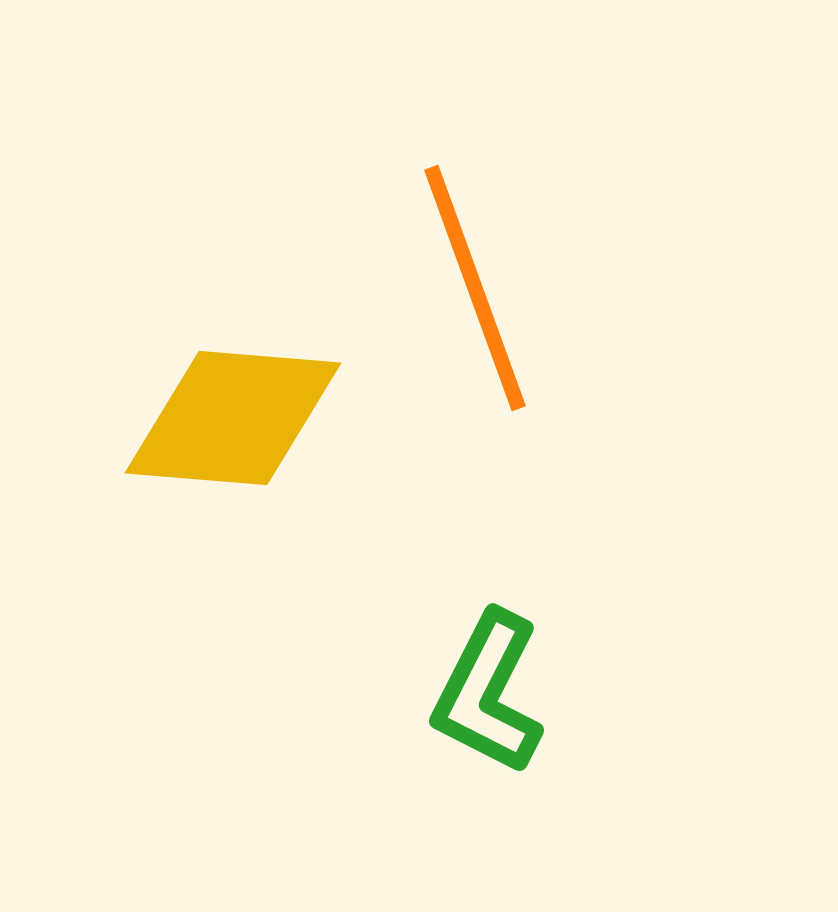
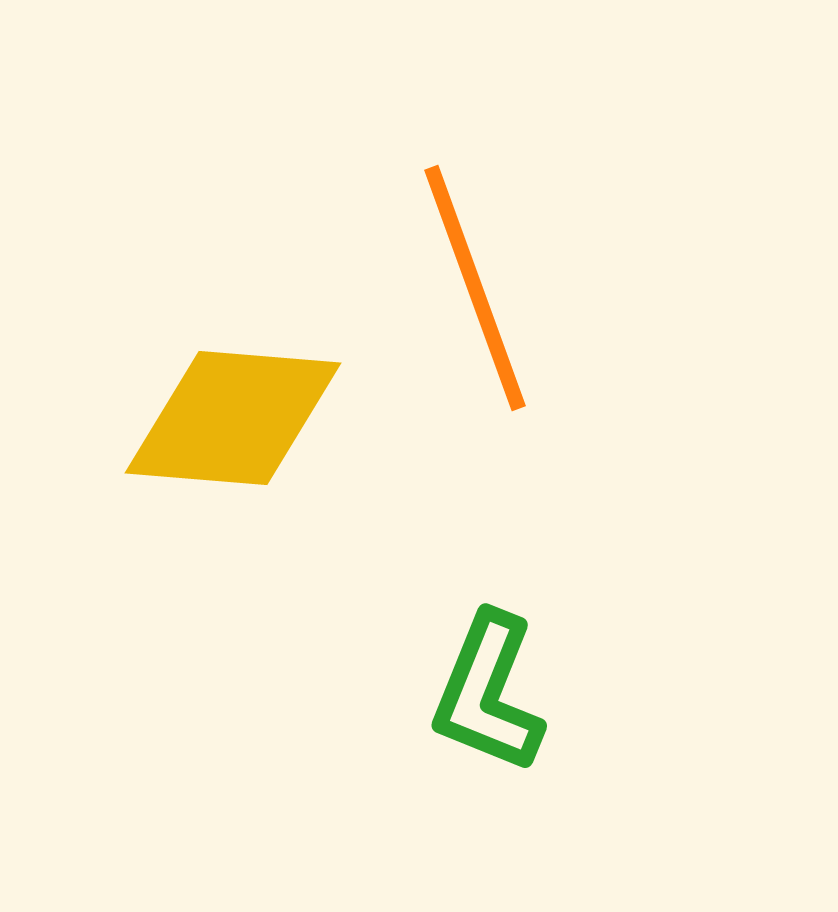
green L-shape: rotated 5 degrees counterclockwise
